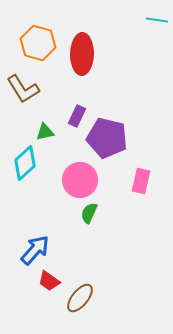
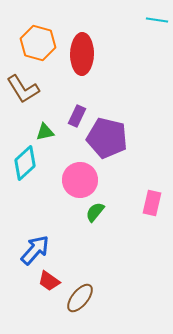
pink rectangle: moved 11 px right, 22 px down
green semicircle: moved 6 px right, 1 px up; rotated 15 degrees clockwise
